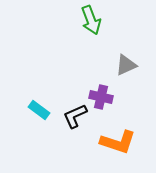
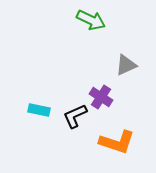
green arrow: rotated 44 degrees counterclockwise
purple cross: rotated 20 degrees clockwise
cyan rectangle: rotated 25 degrees counterclockwise
orange L-shape: moved 1 px left
